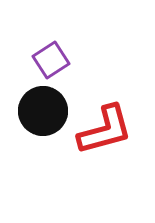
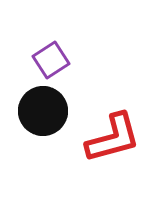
red L-shape: moved 8 px right, 8 px down
